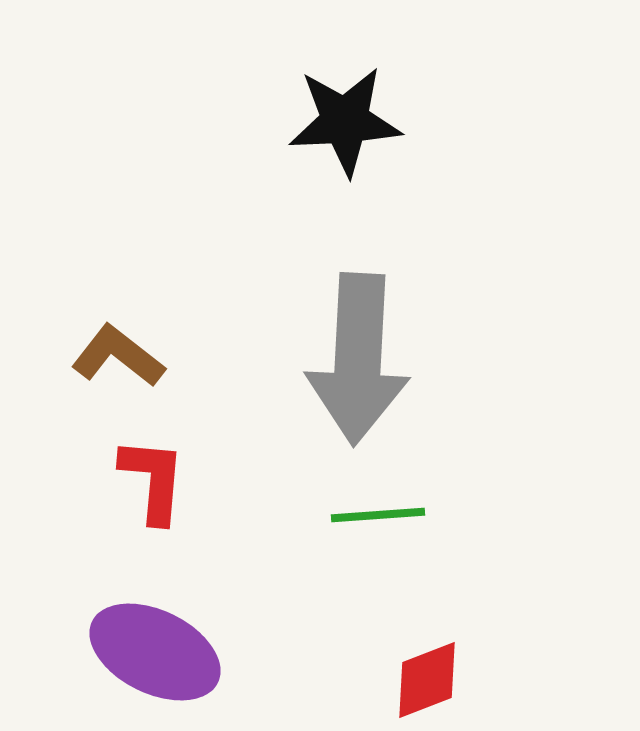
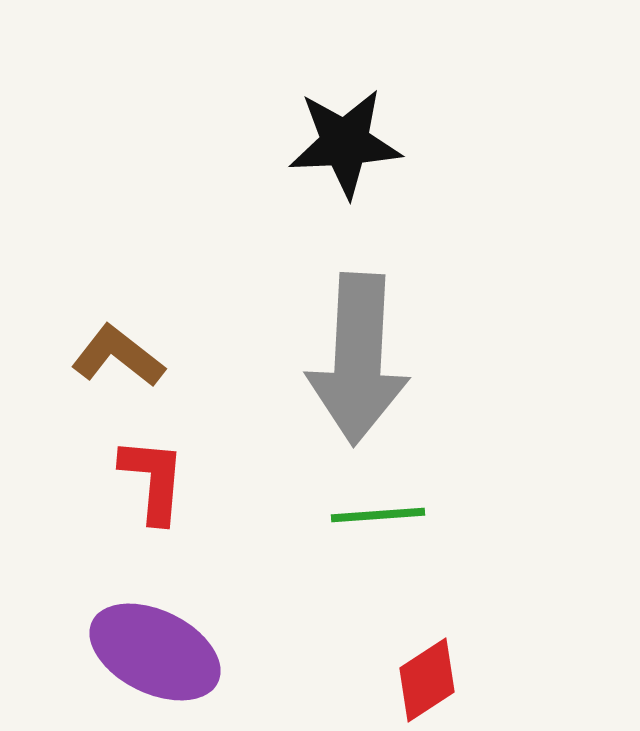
black star: moved 22 px down
red diamond: rotated 12 degrees counterclockwise
